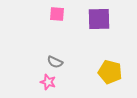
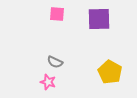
yellow pentagon: rotated 15 degrees clockwise
